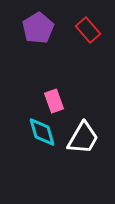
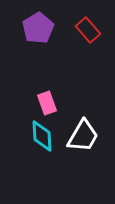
pink rectangle: moved 7 px left, 2 px down
cyan diamond: moved 4 px down; rotated 12 degrees clockwise
white trapezoid: moved 2 px up
